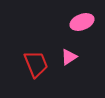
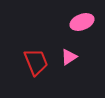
red trapezoid: moved 2 px up
